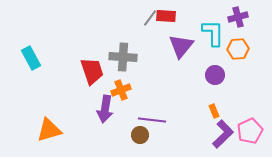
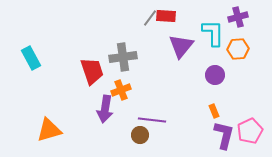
gray cross: rotated 12 degrees counterclockwise
purple L-shape: moved 1 px right, 1 px down; rotated 32 degrees counterclockwise
